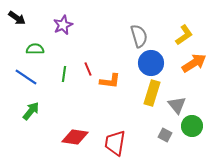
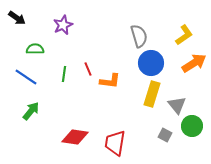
yellow rectangle: moved 1 px down
